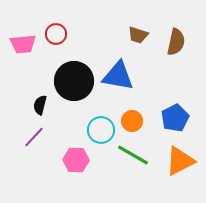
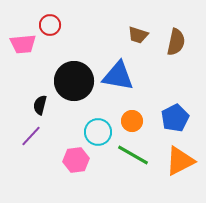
red circle: moved 6 px left, 9 px up
cyan circle: moved 3 px left, 2 px down
purple line: moved 3 px left, 1 px up
pink hexagon: rotated 10 degrees counterclockwise
